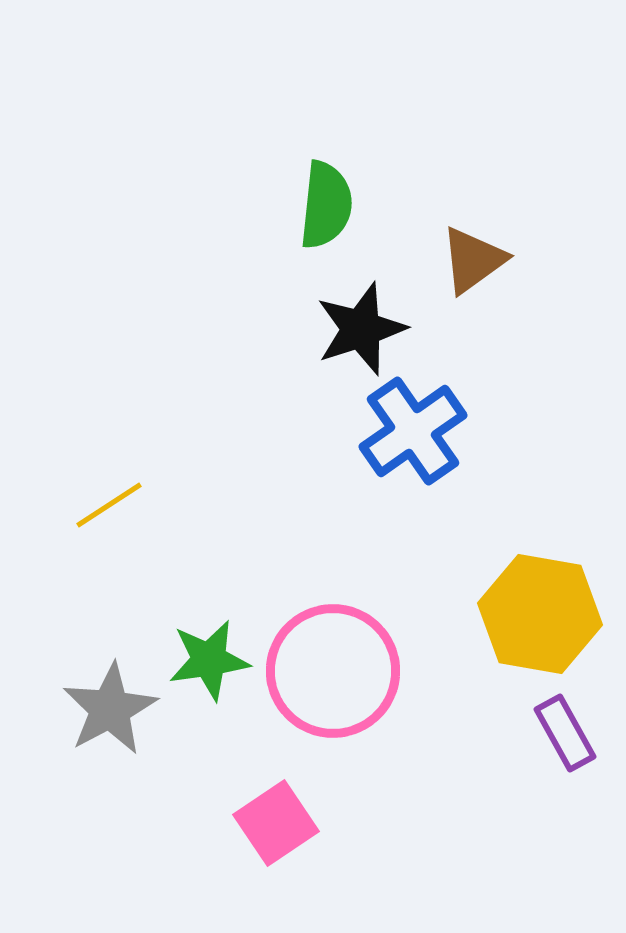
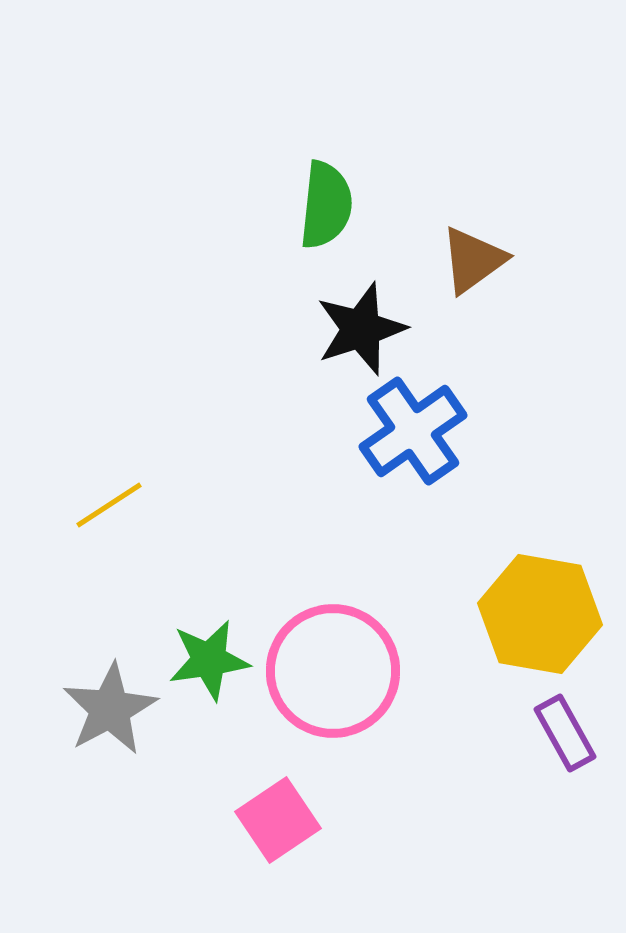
pink square: moved 2 px right, 3 px up
